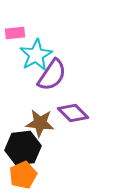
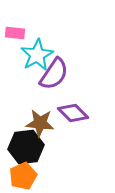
pink rectangle: rotated 12 degrees clockwise
cyan star: moved 1 px right
purple semicircle: moved 2 px right, 1 px up
black hexagon: moved 3 px right, 1 px up
orange pentagon: moved 1 px down
